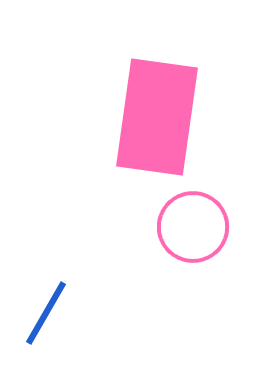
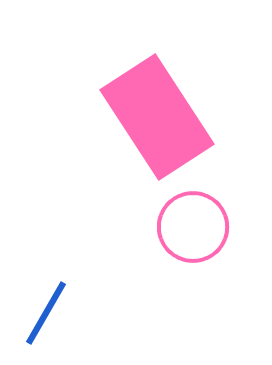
pink rectangle: rotated 41 degrees counterclockwise
